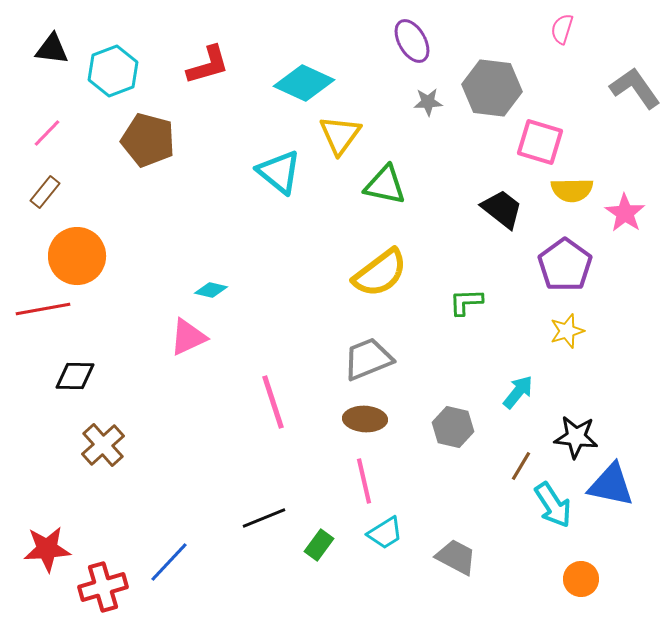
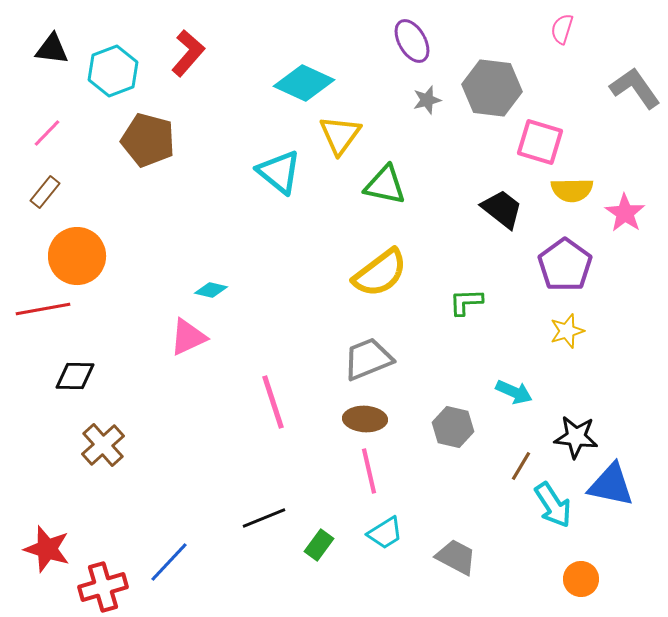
red L-shape at (208, 65): moved 20 px left, 12 px up; rotated 33 degrees counterclockwise
gray star at (428, 102): moved 1 px left, 2 px up; rotated 12 degrees counterclockwise
cyan arrow at (518, 392): moved 4 px left; rotated 75 degrees clockwise
pink line at (364, 481): moved 5 px right, 10 px up
red star at (47, 549): rotated 21 degrees clockwise
